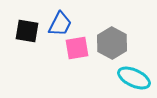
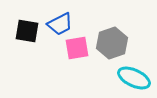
blue trapezoid: rotated 36 degrees clockwise
gray hexagon: rotated 12 degrees clockwise
